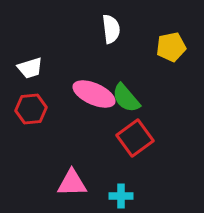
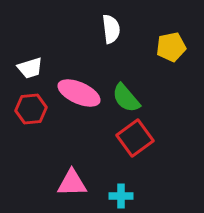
pink ellipse: moved 15 px left, 1 px up
